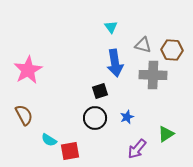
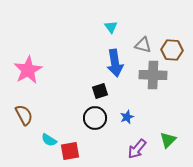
green triangle: moved 2 px right, 6 px down; rotated 12 degrees counterclockwise
